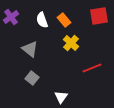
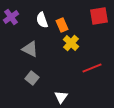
orange rectangle: moved 2 px left, 5 px down; rotated 16 degrees clockwise
gray triangle: rotated 12 degrees counterclockwise
